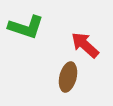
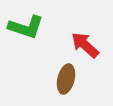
brown ellipse: moved 2 px left, 2 px down
